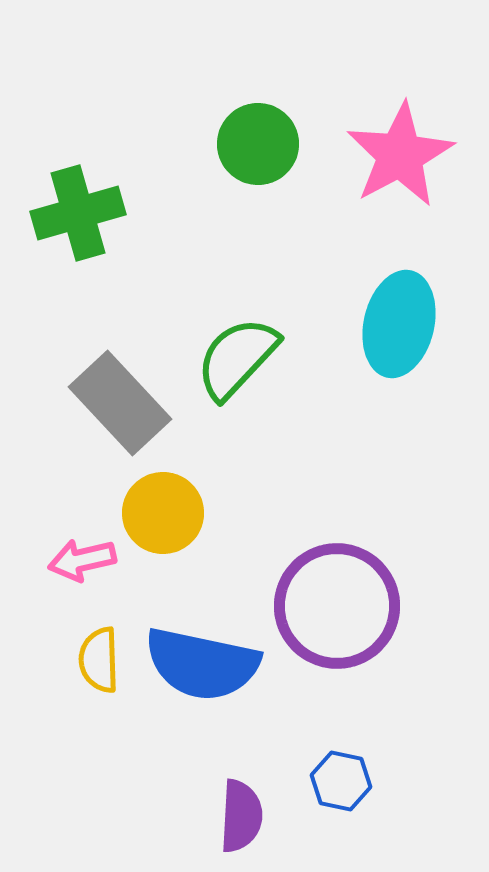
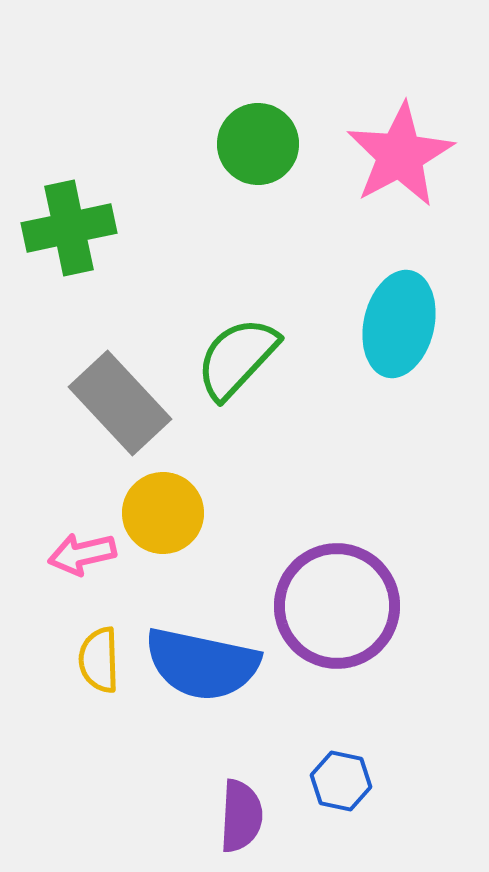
green cross: moved 9 px left, 15 px down; rotated 4 degrees clockwise
pink arrow: moved 6 px up
